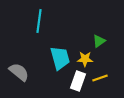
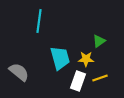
yellow star: moved 1 px right
